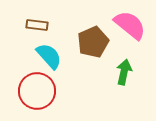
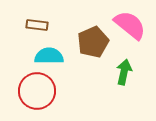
cyan semicircle: rotated 48 degrees counterclockwise
